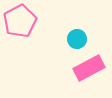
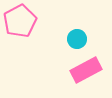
pink rectangle: moved 3 px left, 2 px down
